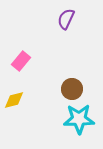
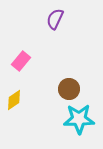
purple semicircle: moved 11 px left
brown circle: moved 3 px left
yellow diamond: rotated 20 degrees counterclockwise
